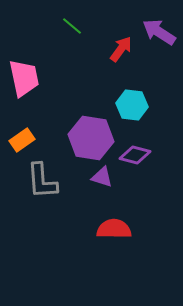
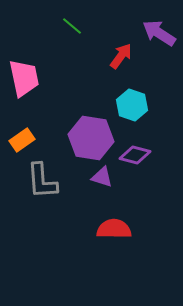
purple arrow: moved 1 px down
red arrow: moved 7 px down
cyan hexagon: rotated 12 degrees clockwise
